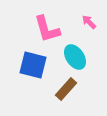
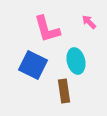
cyan ellipse: moved 1 px right, 4 px down; rotated 20 degrees clockwise
blue square: rotated 12 degrees clockwise
brown rectangle: moved 2 px left, 2 px down; rotated 50 degrees counterclockwise
